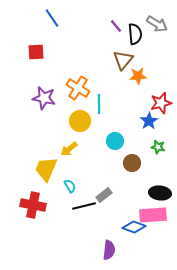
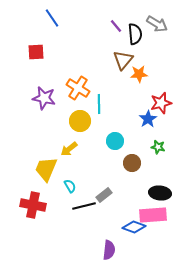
orange star: moved 1 px right, 2 px up
blue star: moved 1 px left, 2 px up
